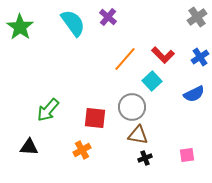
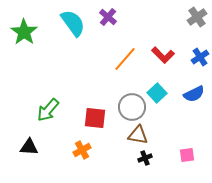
green star: moved 4 px right, 5 px down
cyan square: moved 5 px right, 12 px down
